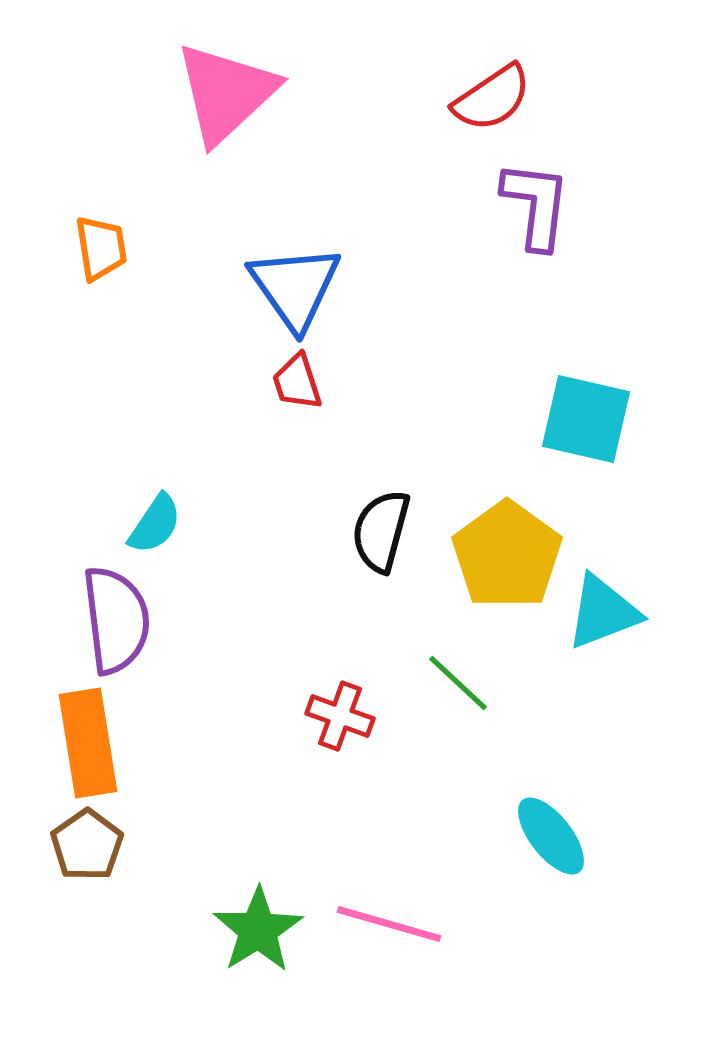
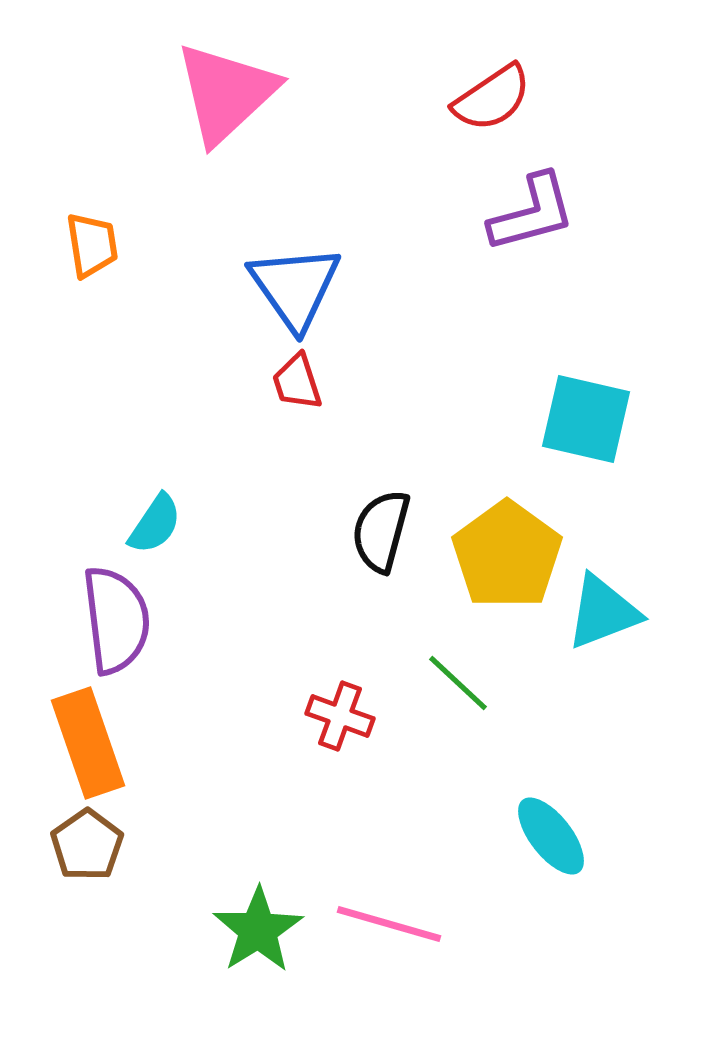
purple L-shape: moved 4 px left, 8 px down; rotated 68 degrees clockwise
orange trapezoid: moved 9 px left, 3 px up
orange rectangle: rotated 10 degrees counterclockwise
